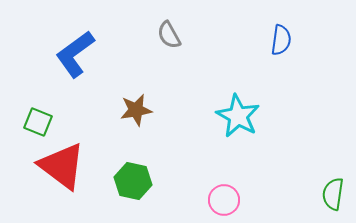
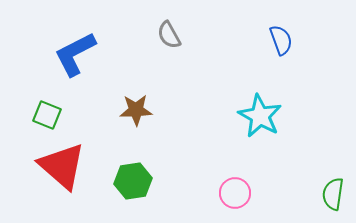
blue semicircle: rotated 28 degrees counterclockwise
blue L-shape: rotated 9 degrees clockwise
brown star: rotated 8 degrees clockwise
cyan star: moved 22 px right
green square: moved 9 px right, 7 px up
red triangle: rotated 4 degrees clockwise
green hexagon: rotated 21 degrees counterclockwise
pink circle: moved 11 px right, 7 px up
